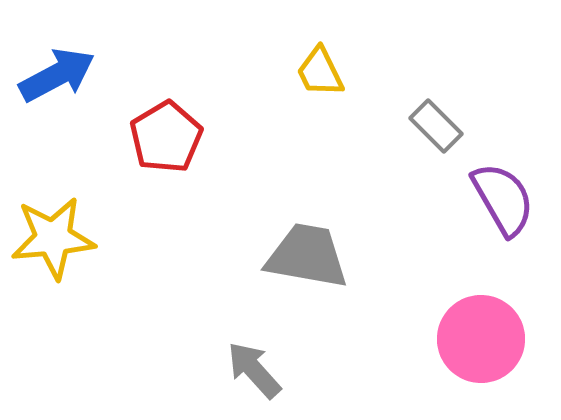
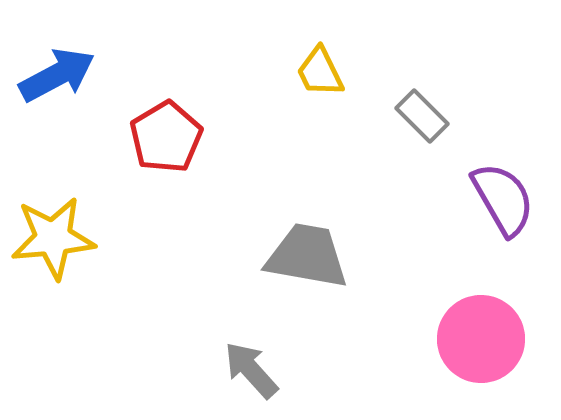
gray rectangle: moved 14 px left, 10 px up
gray arrow: moved 3 px left
